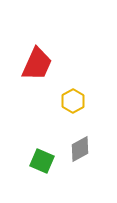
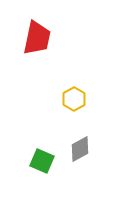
red trapezoid: moved 26 px up; rotated 12 degrees counterclockwise
yellow hexagon: moved 1 px right, 2 px up
